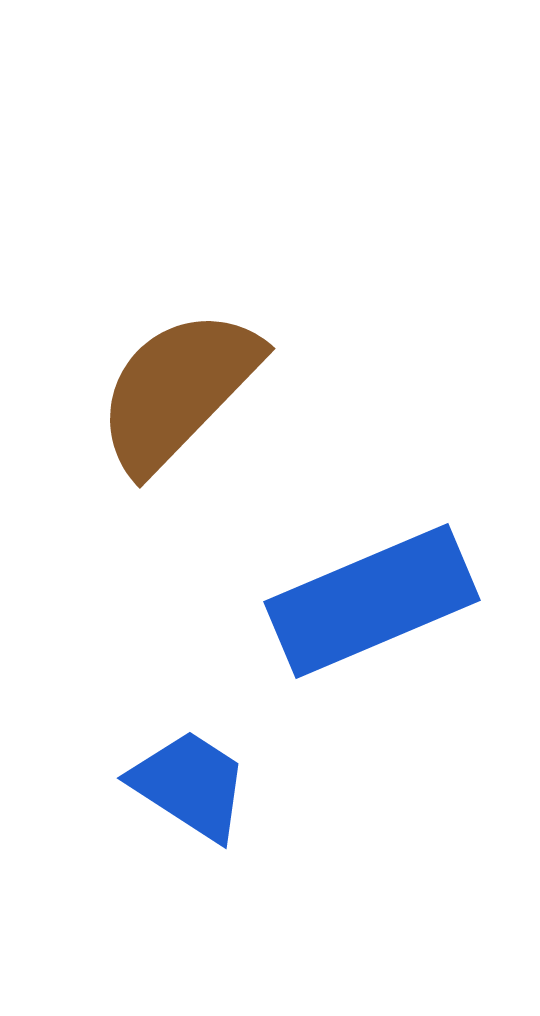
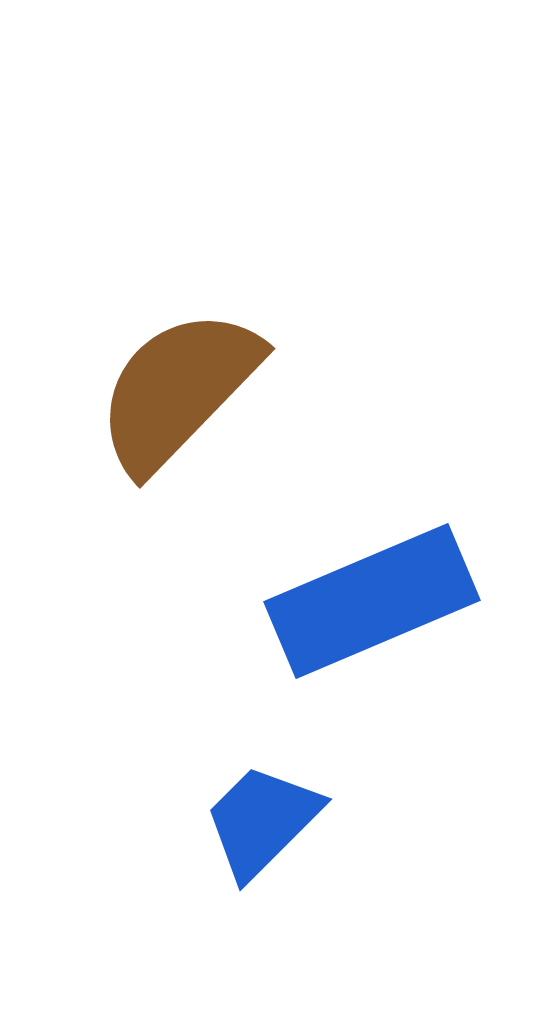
blue trapezoid: moved 72 px right, 36 px down; rotated 78 degrees counterclockwise
